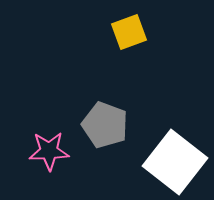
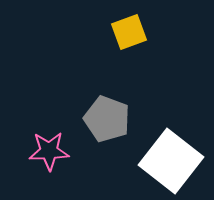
gray pentagon: moved 2 px right, 6 px up
white square: moved 4 px left, 1 px up
